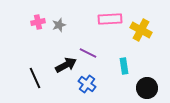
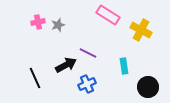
pink rectangle: moved 2 px left, 4 px up; rotated 35 degrees clockwise
gray star: moved 1 px left
blue cross: rotated 30 degrees clockwise
black circle: moved 1 px right, 1 px up
